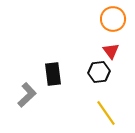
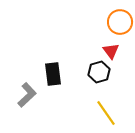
orange circle: moved 7 px right, 3 px down
black hexagon: rotated 10 degrees counterclockwise
